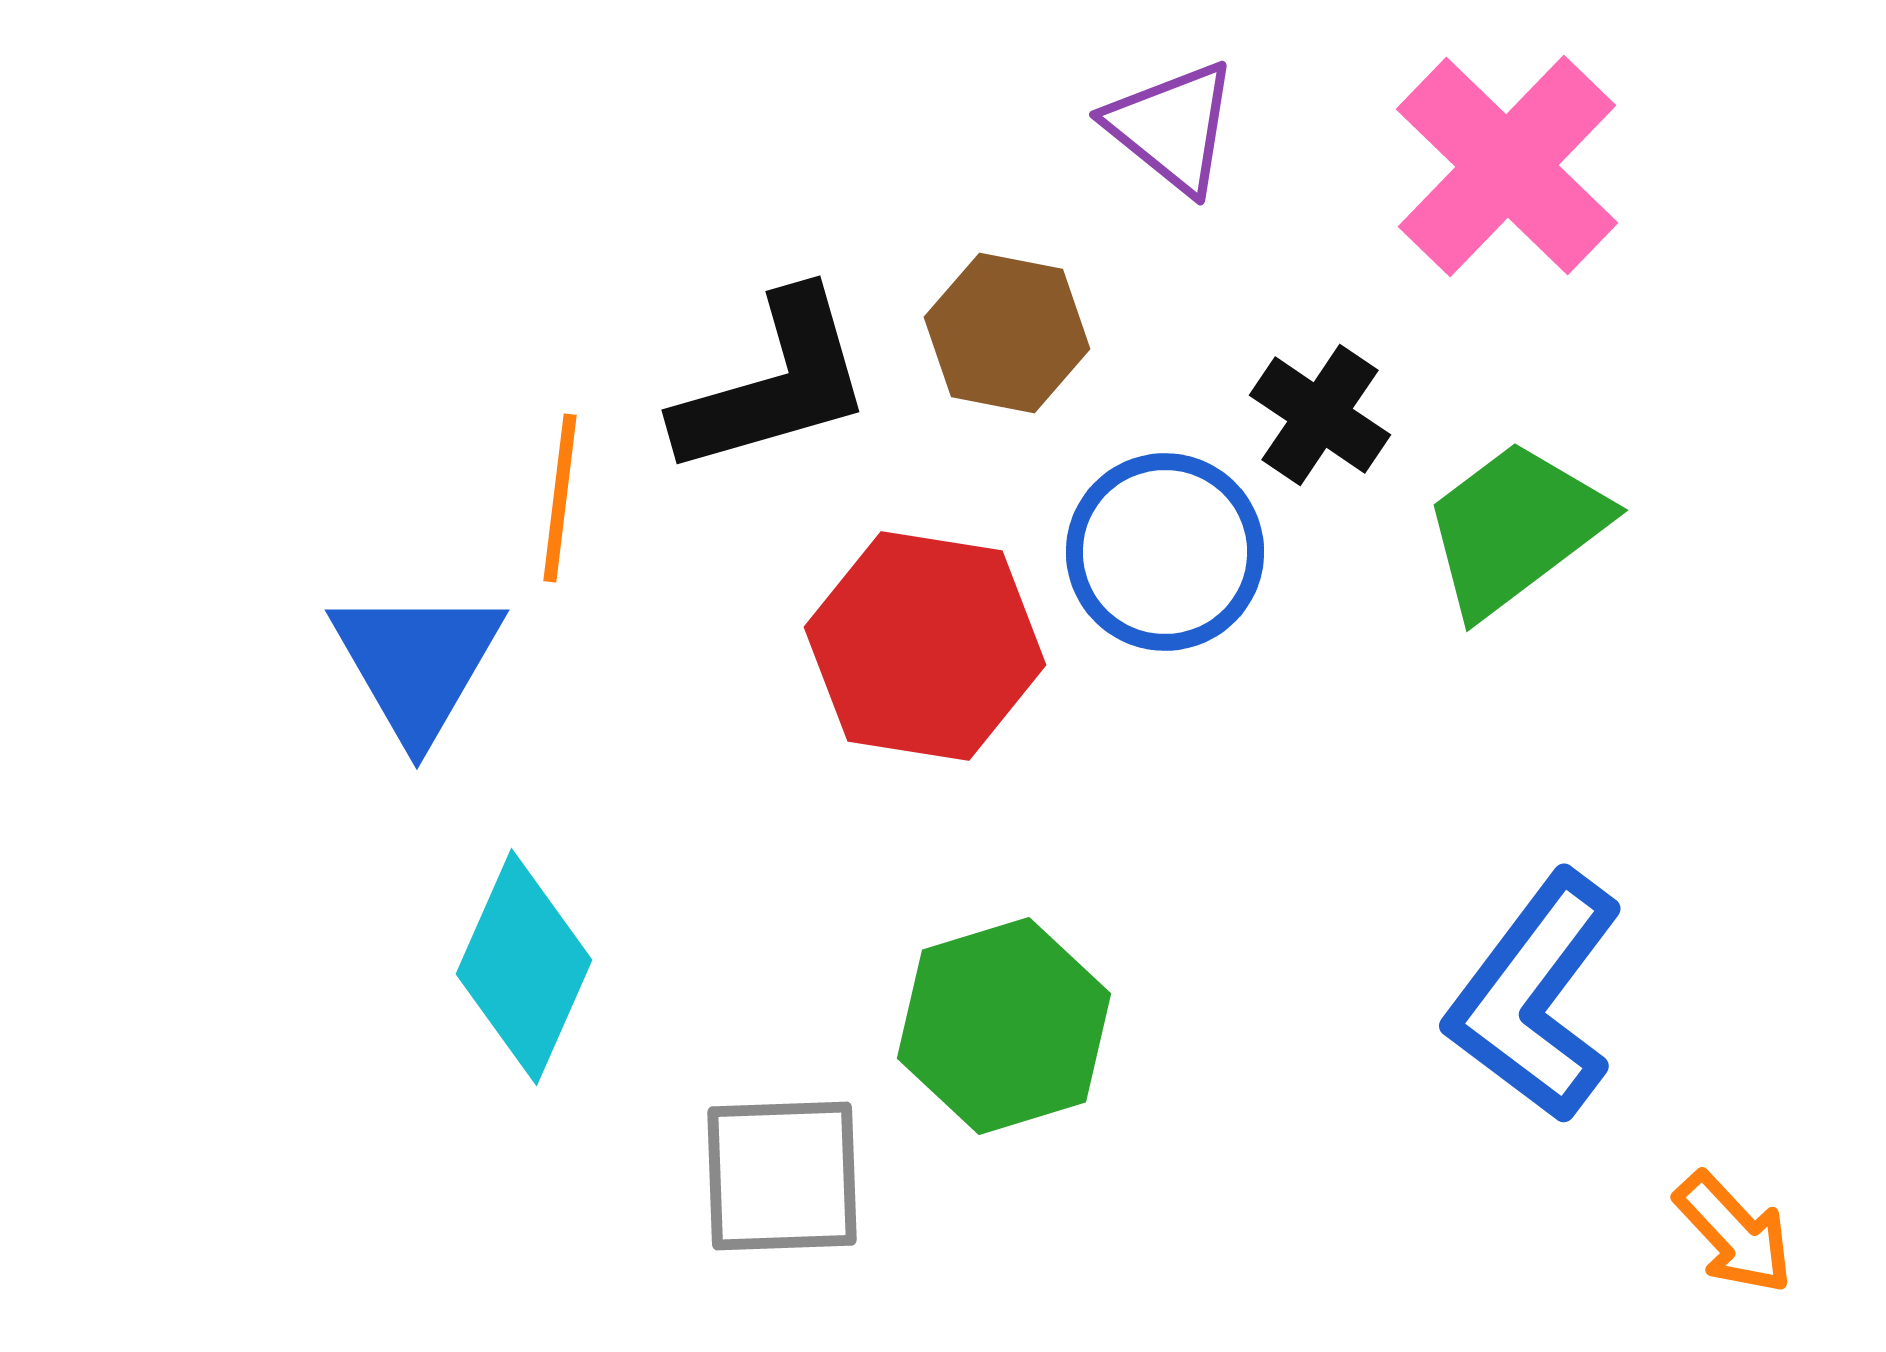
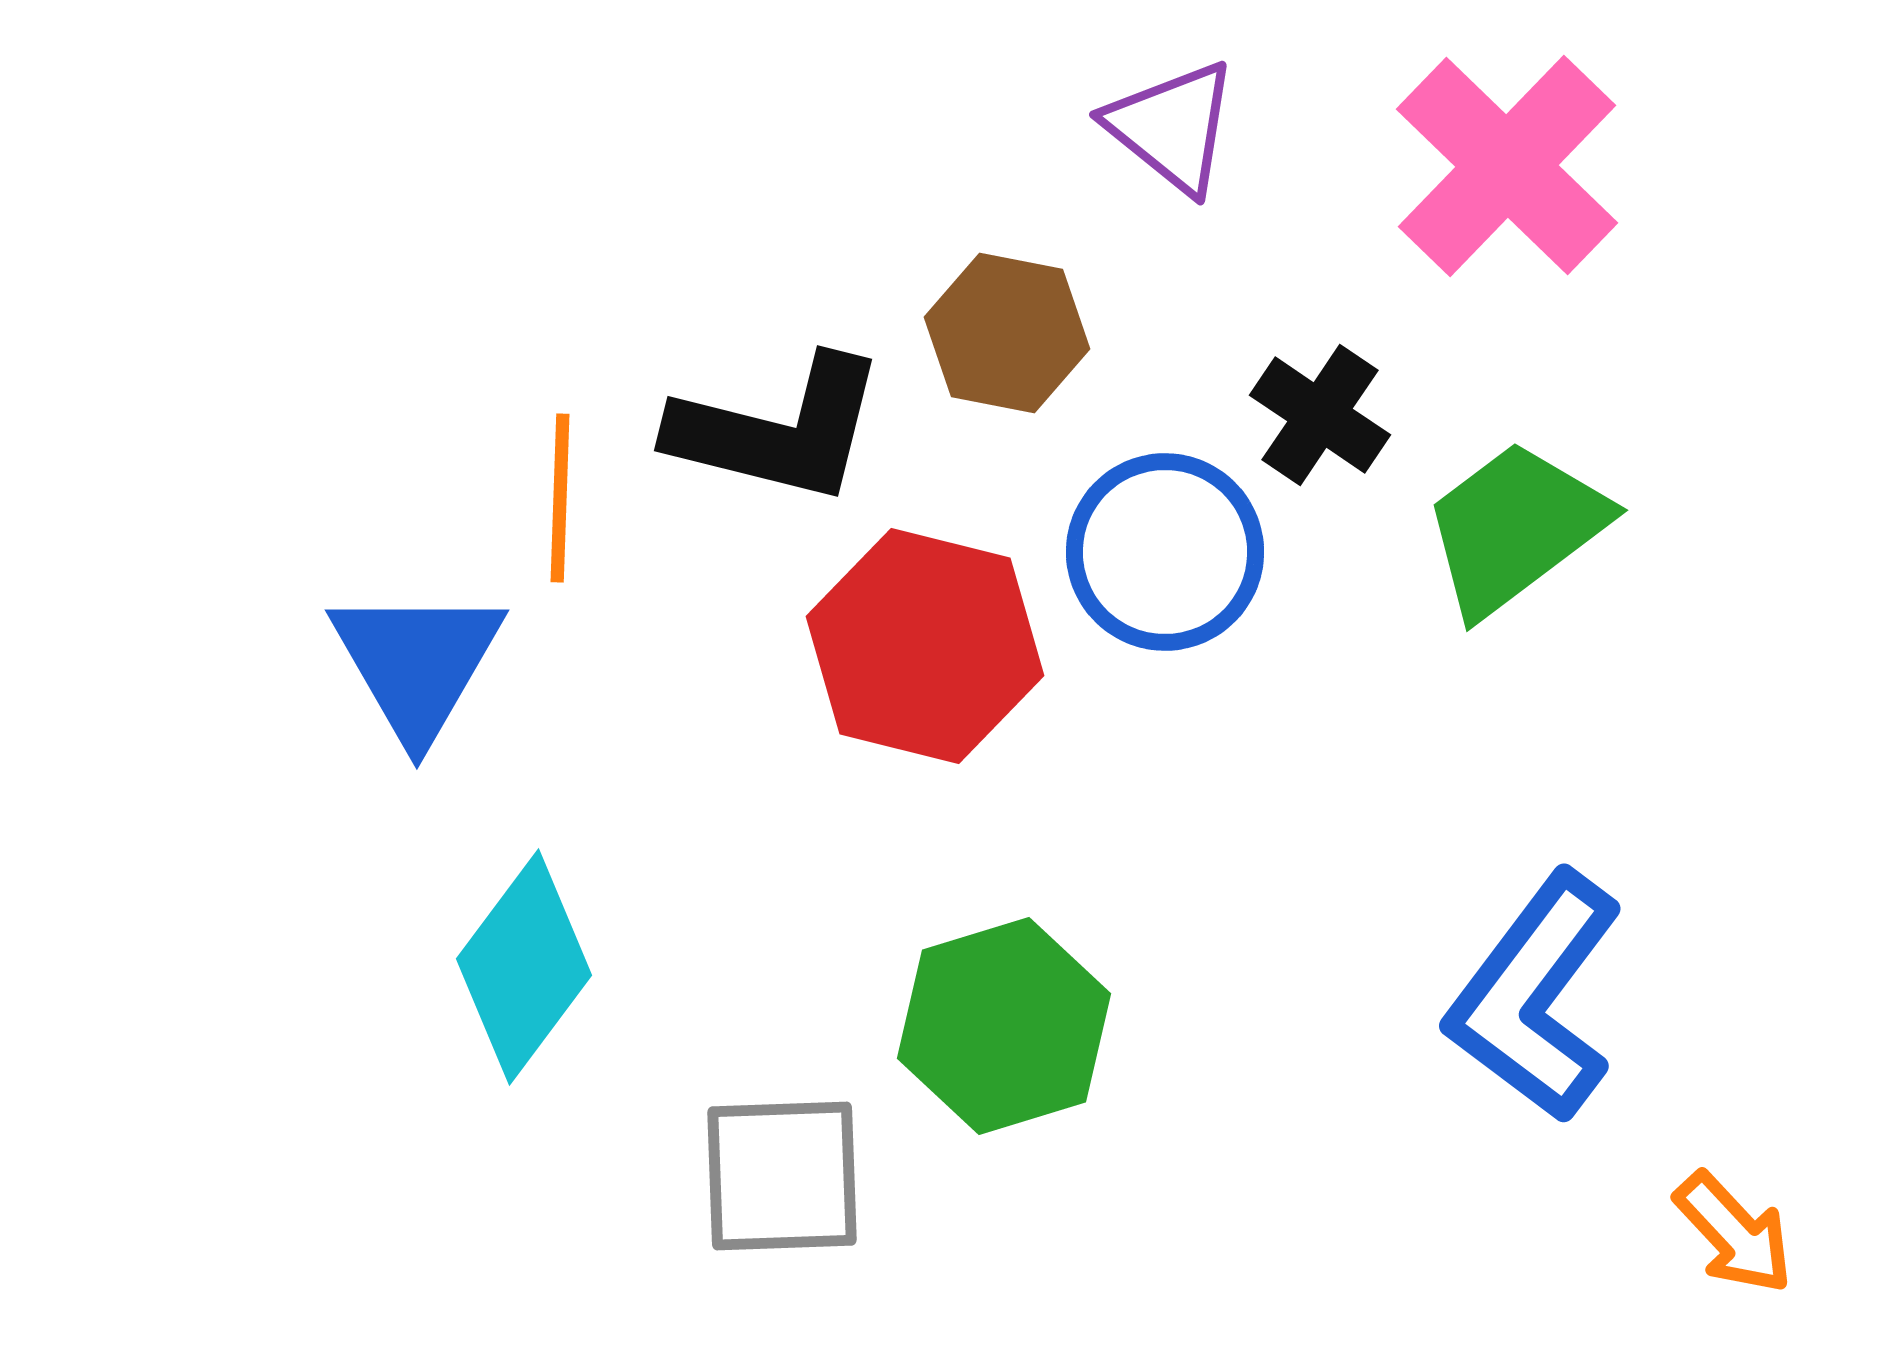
black L-shape: moved 4 px right, 46 px down; rotated 30 degrees clockwise
orange line: rotated 5 degrees counterclockwise
red hexagon: rotated 5 degrees clockwise
cyan diamond: rotated 13 degrees clockwise
